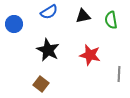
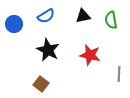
blue semicircle: moved 3 px left, 4 px down
